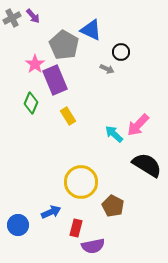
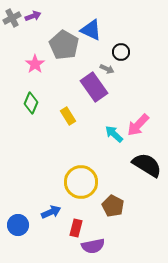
purple arrow: rotated 70 degrees counterclockwise
purple rectangle: moved 39 px right, 7 px down; rotated 12 degrees counterclockwise
